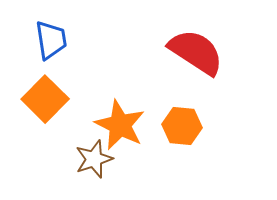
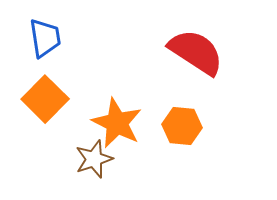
blue trapezoid: moved 6 px left, 2 px up
orange star: moved 3 px left, 2 px up
